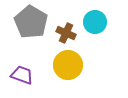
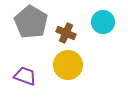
cyan circle: moved 8 px right
purple trapezoid: moved 3 px right, 1 px down
